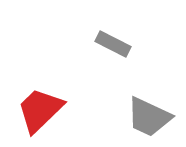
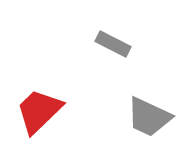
red trapezoid: moved 1 px left, 1 px down
